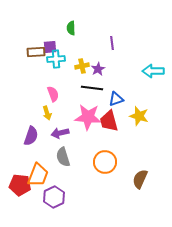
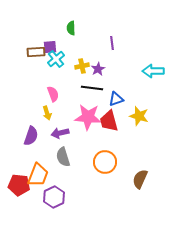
cyan cross: rotated 36 degrees counterclockwise
red pentagon: moved 1 px left
